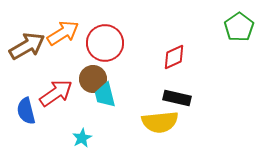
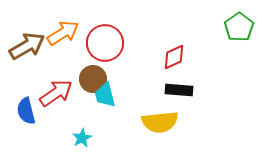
black rectangle: moved 2 px right, 8 px up; rotated 8 degrees counterclockwise
